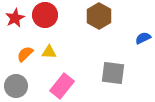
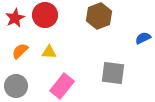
brown hexagon: rotated 10 degrees clockwise
orange semicircle: moved 5 px left, 3 px up
